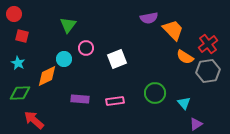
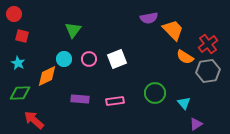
green triangle: moved 5 px right, 5 px down
pink circle: moved 3 px right, 11 px down
